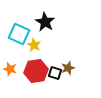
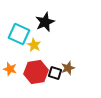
black star: rotated 18 degrees clockwise
red hexagon: moved 1 px down
